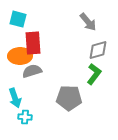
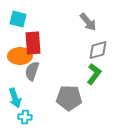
gray semicircle: rotated 54 degrees counterclockwise
